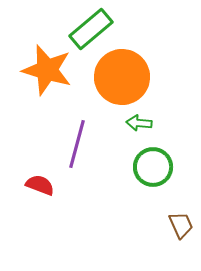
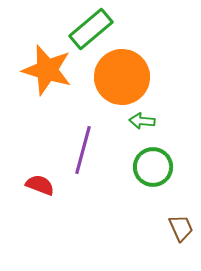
green arrow: moved 3 px right, 2 px up
purple line: moved 6 px right, 6 px down
brown trapezoid: moved 3 px down
